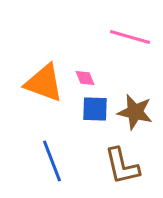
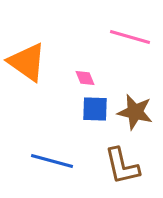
orange triangle: moved 17 px left, 21 px up; rotated 15 degrees clockwise
blue line: rotated 54 degrees counterclockwise
